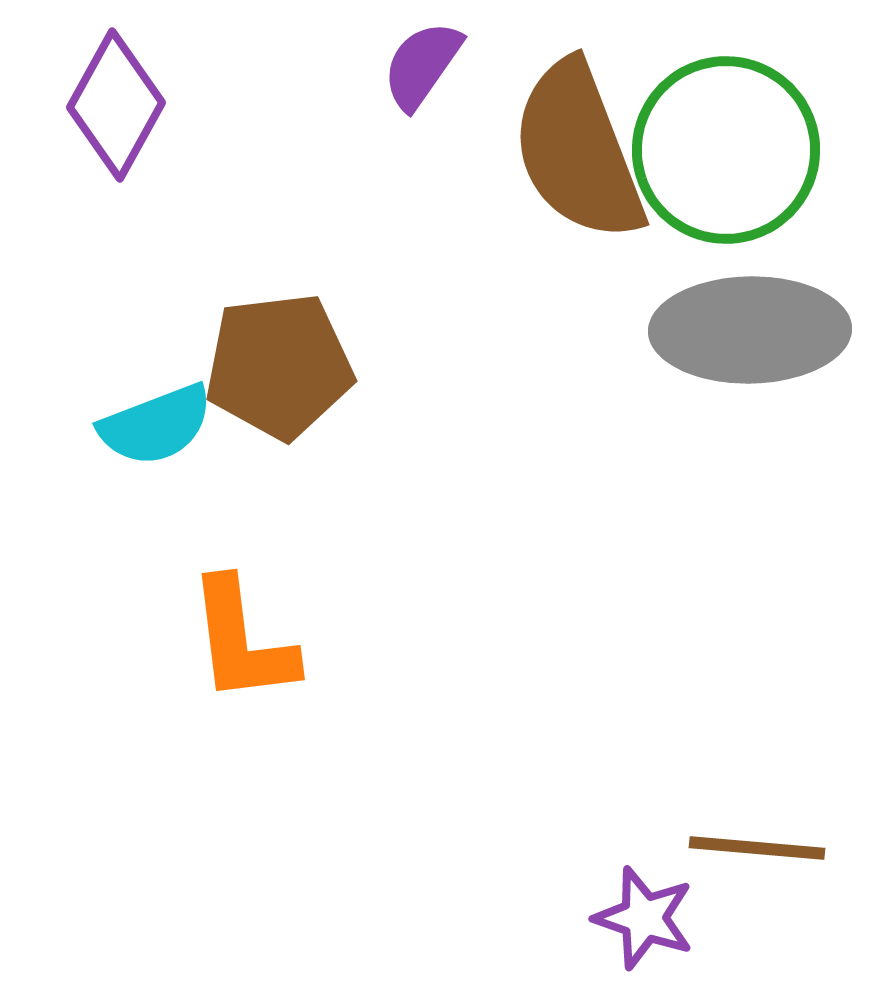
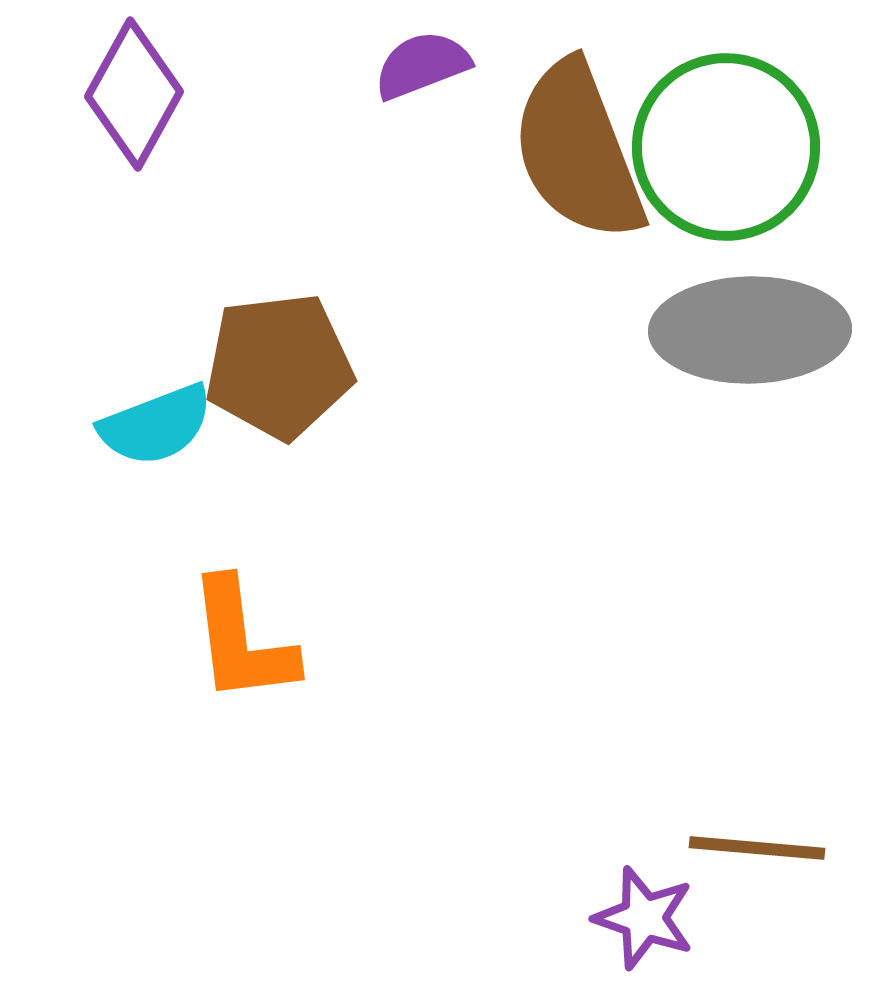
purple semicircle: rotated 34 degrees clockwise
purple diamond: moved 18 px right, 11 px up
green circle: moved 3 px up
